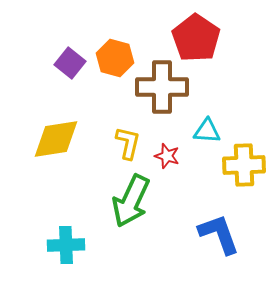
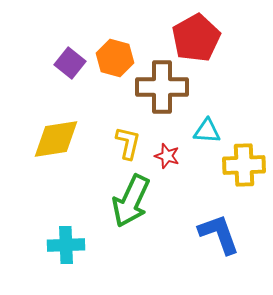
red pentagon: rotated 9 degrees clockwise
